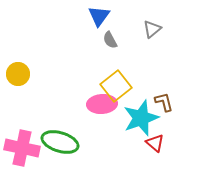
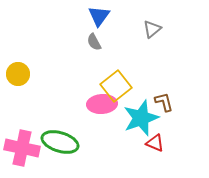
gray semicircle: moved 16 px left, 2 px down
red triangle: rotated 18 degrees counterclockwise
